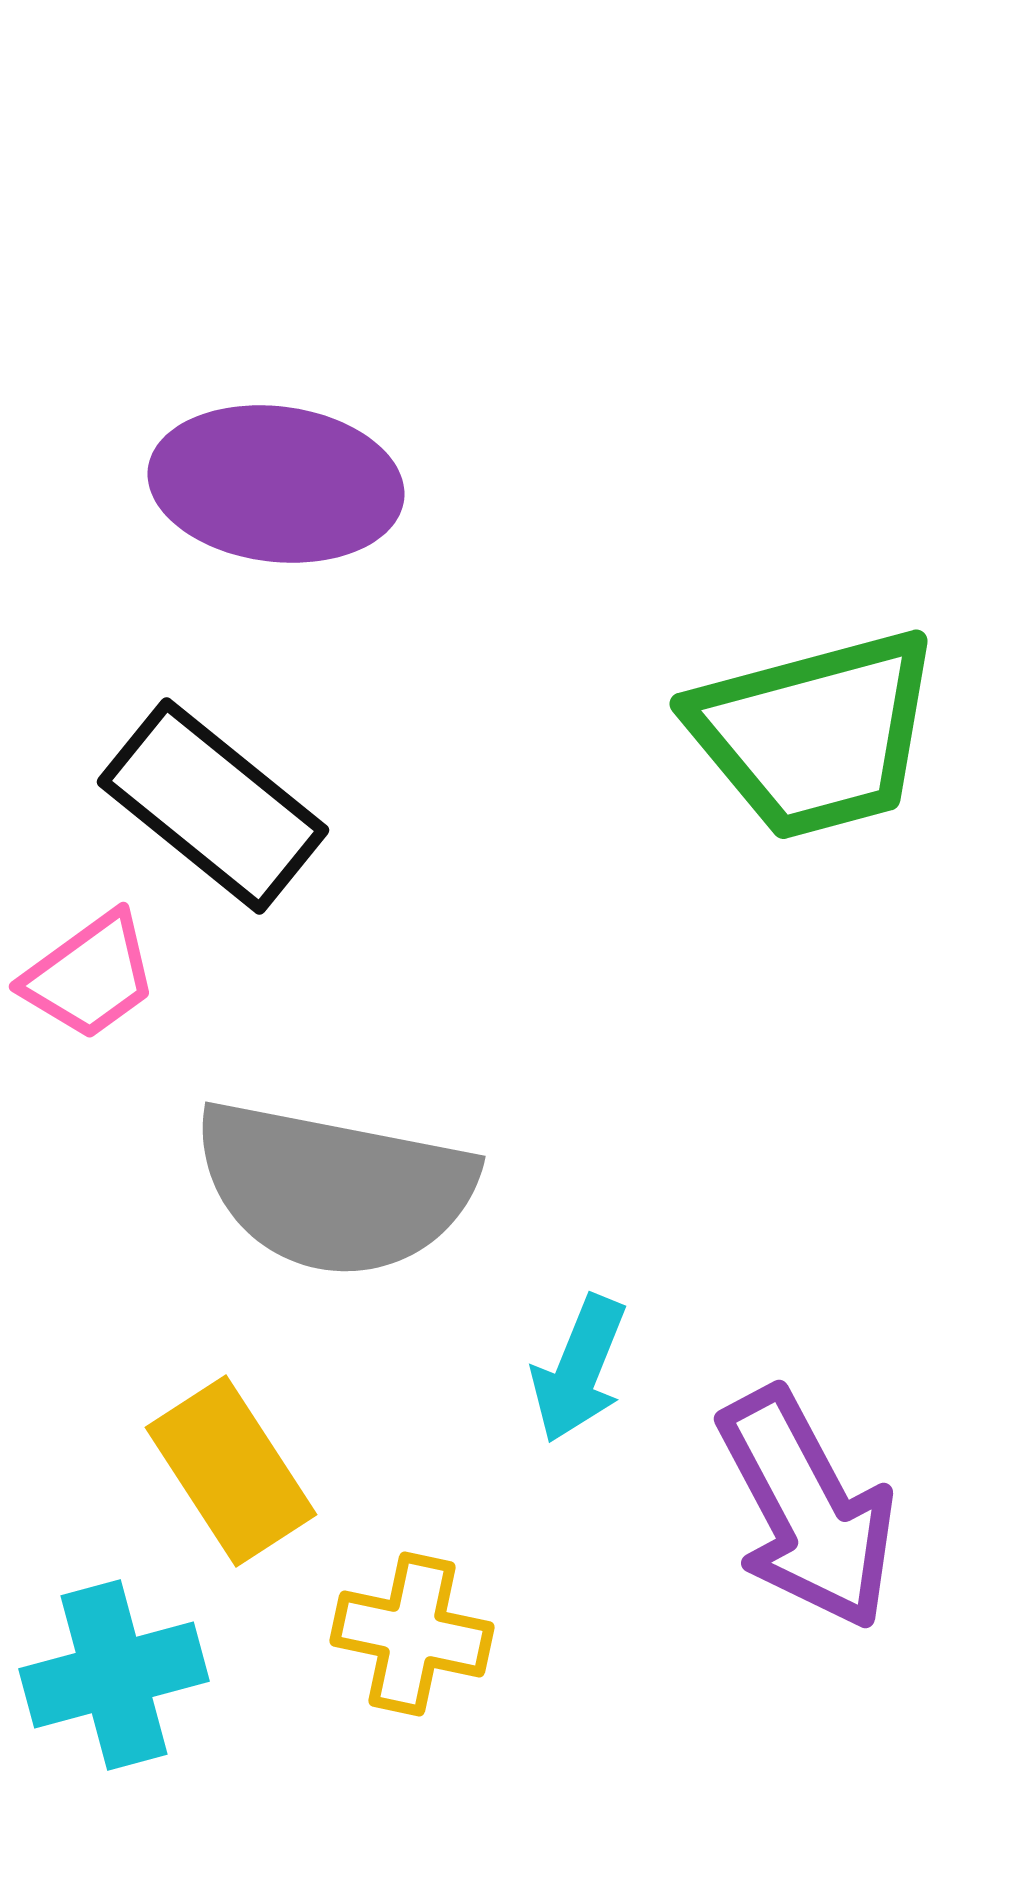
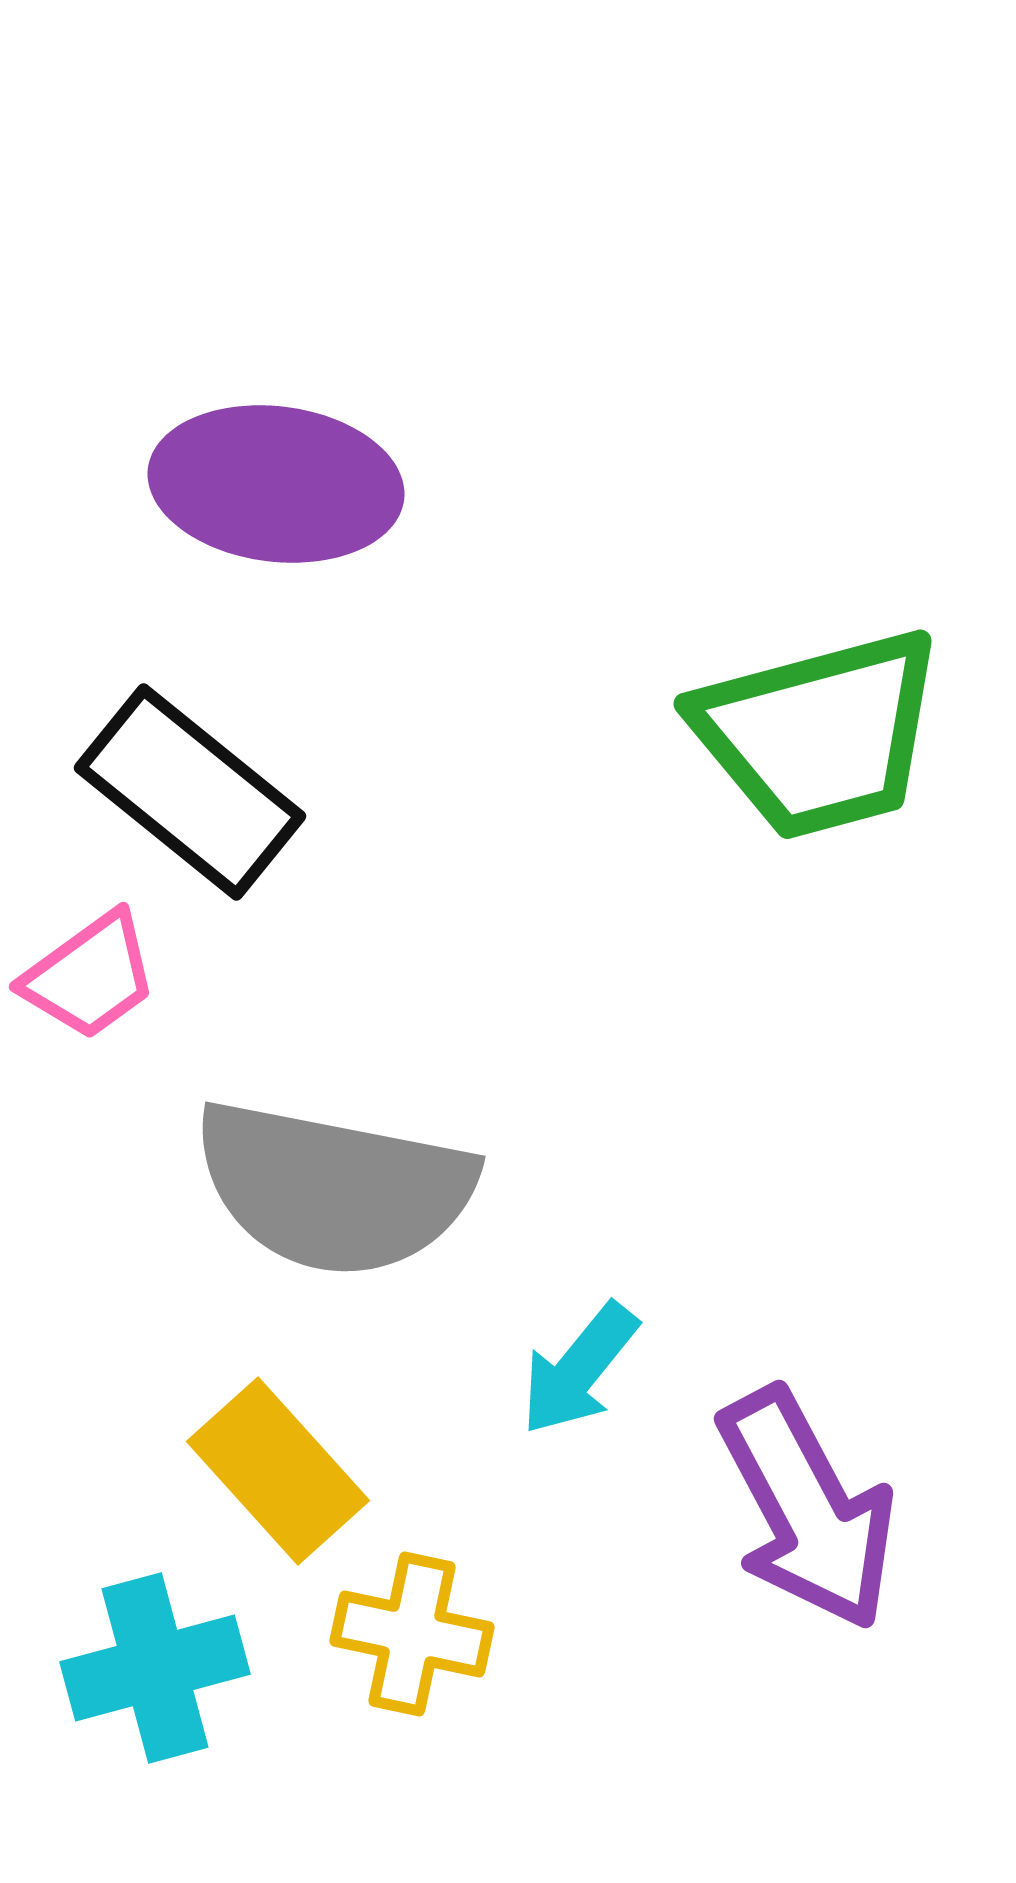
green trapezoid: moved 4 px right
black rectangle: moved 23 px left, 14 px up
cyan arrow: rotated 17 degrees clockwise
yellow rectangle: moved 47 px right; rotated 9 degrees counterclockwise
cyan cross: moved 41 px right, 7 px up
